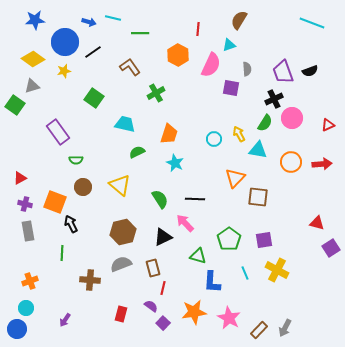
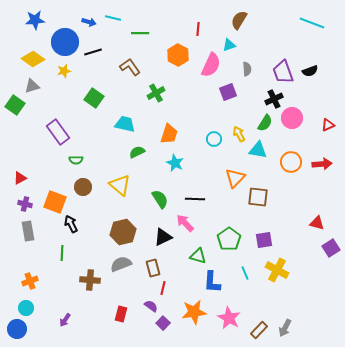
black line at (93, 52): rotated 18 degrees clockwise
purple square at (231, 88): moved 3 px left, 4 px down; rotated 30 degrees counterclockwise
